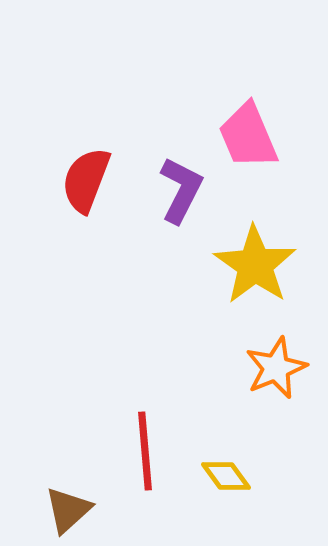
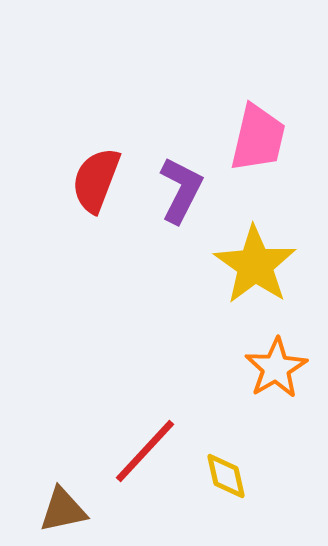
pink trapezoid: moved 10 px right, 2 px down; rotated 144 degrees counterclockwise
red semicircle: moved 10 px right
orange star: rotated 8 degrees counterclockwise
red line: rotated 48 degrees clockwise
yellow diamond: rotated 24 degrees clockwise
brown triangle: moved 5 px left; rotated 30 degrees clockwise
